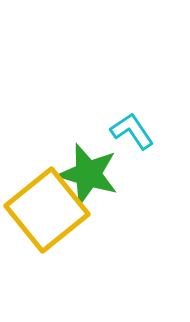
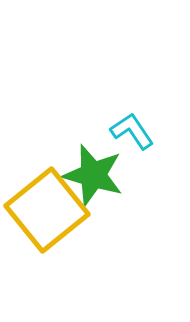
green star: moved 5 px right, 1 px down
